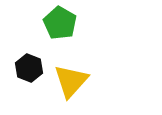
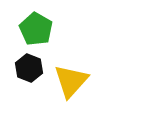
green pentagon: moved 24 px left, 6 px down
